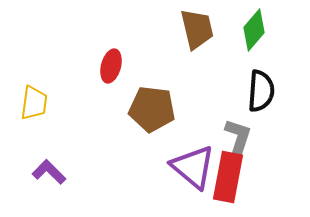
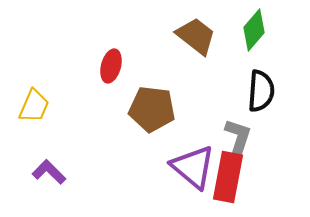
brown trapezoid: moved 1 px left, 7 px down; rotated 39 degrees counterclockwise
yellow trapezoid: moved 3 px down; rotated 15 degrees clockwise
